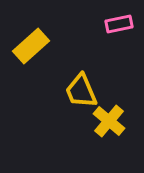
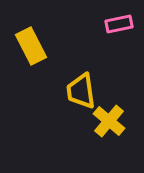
yellow rectangle: rotated 75 degrees counterclockwise
yellow trapezoid: rotated 15 degrees clockwise
